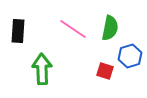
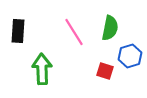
pink line: moved 1 px right, 3 px down; rotated 24 degrees clockwise
